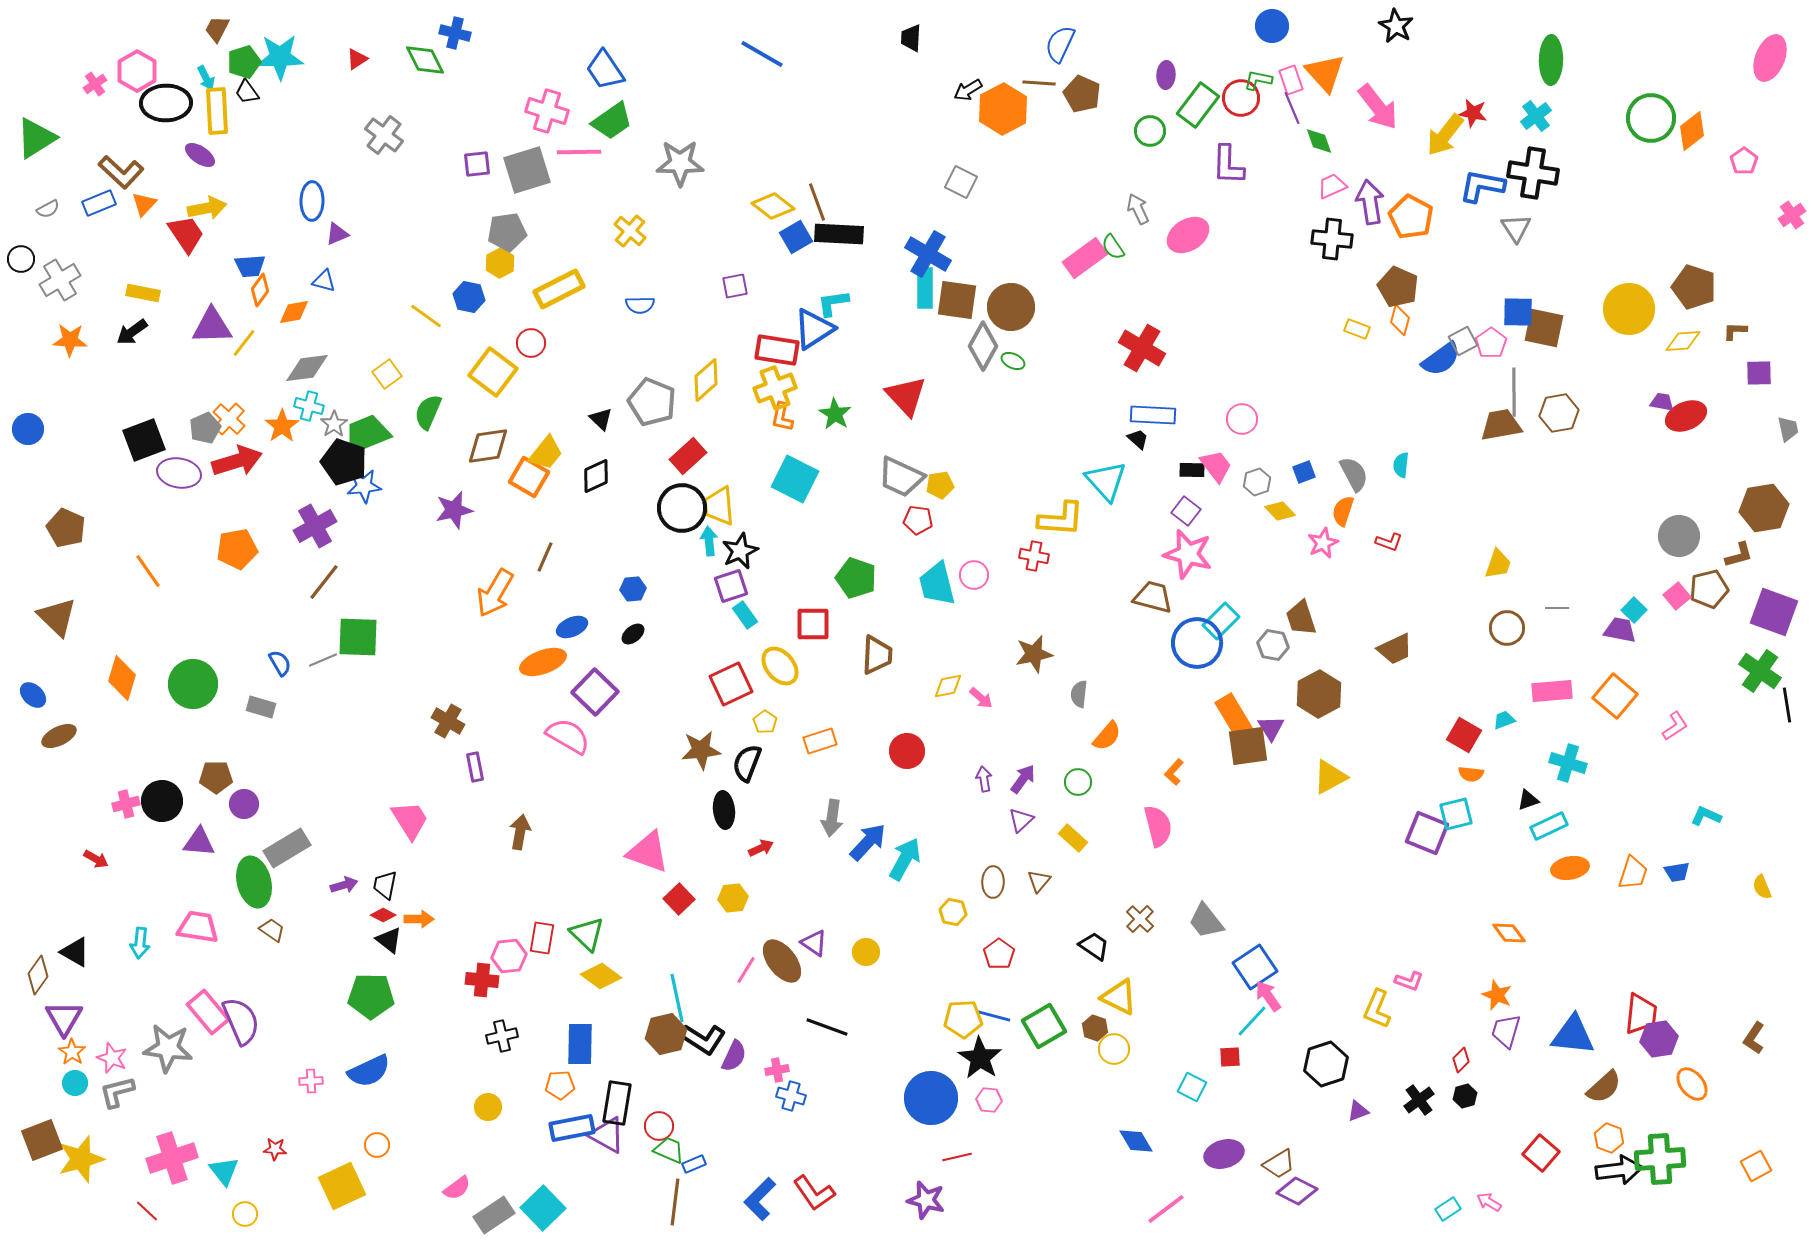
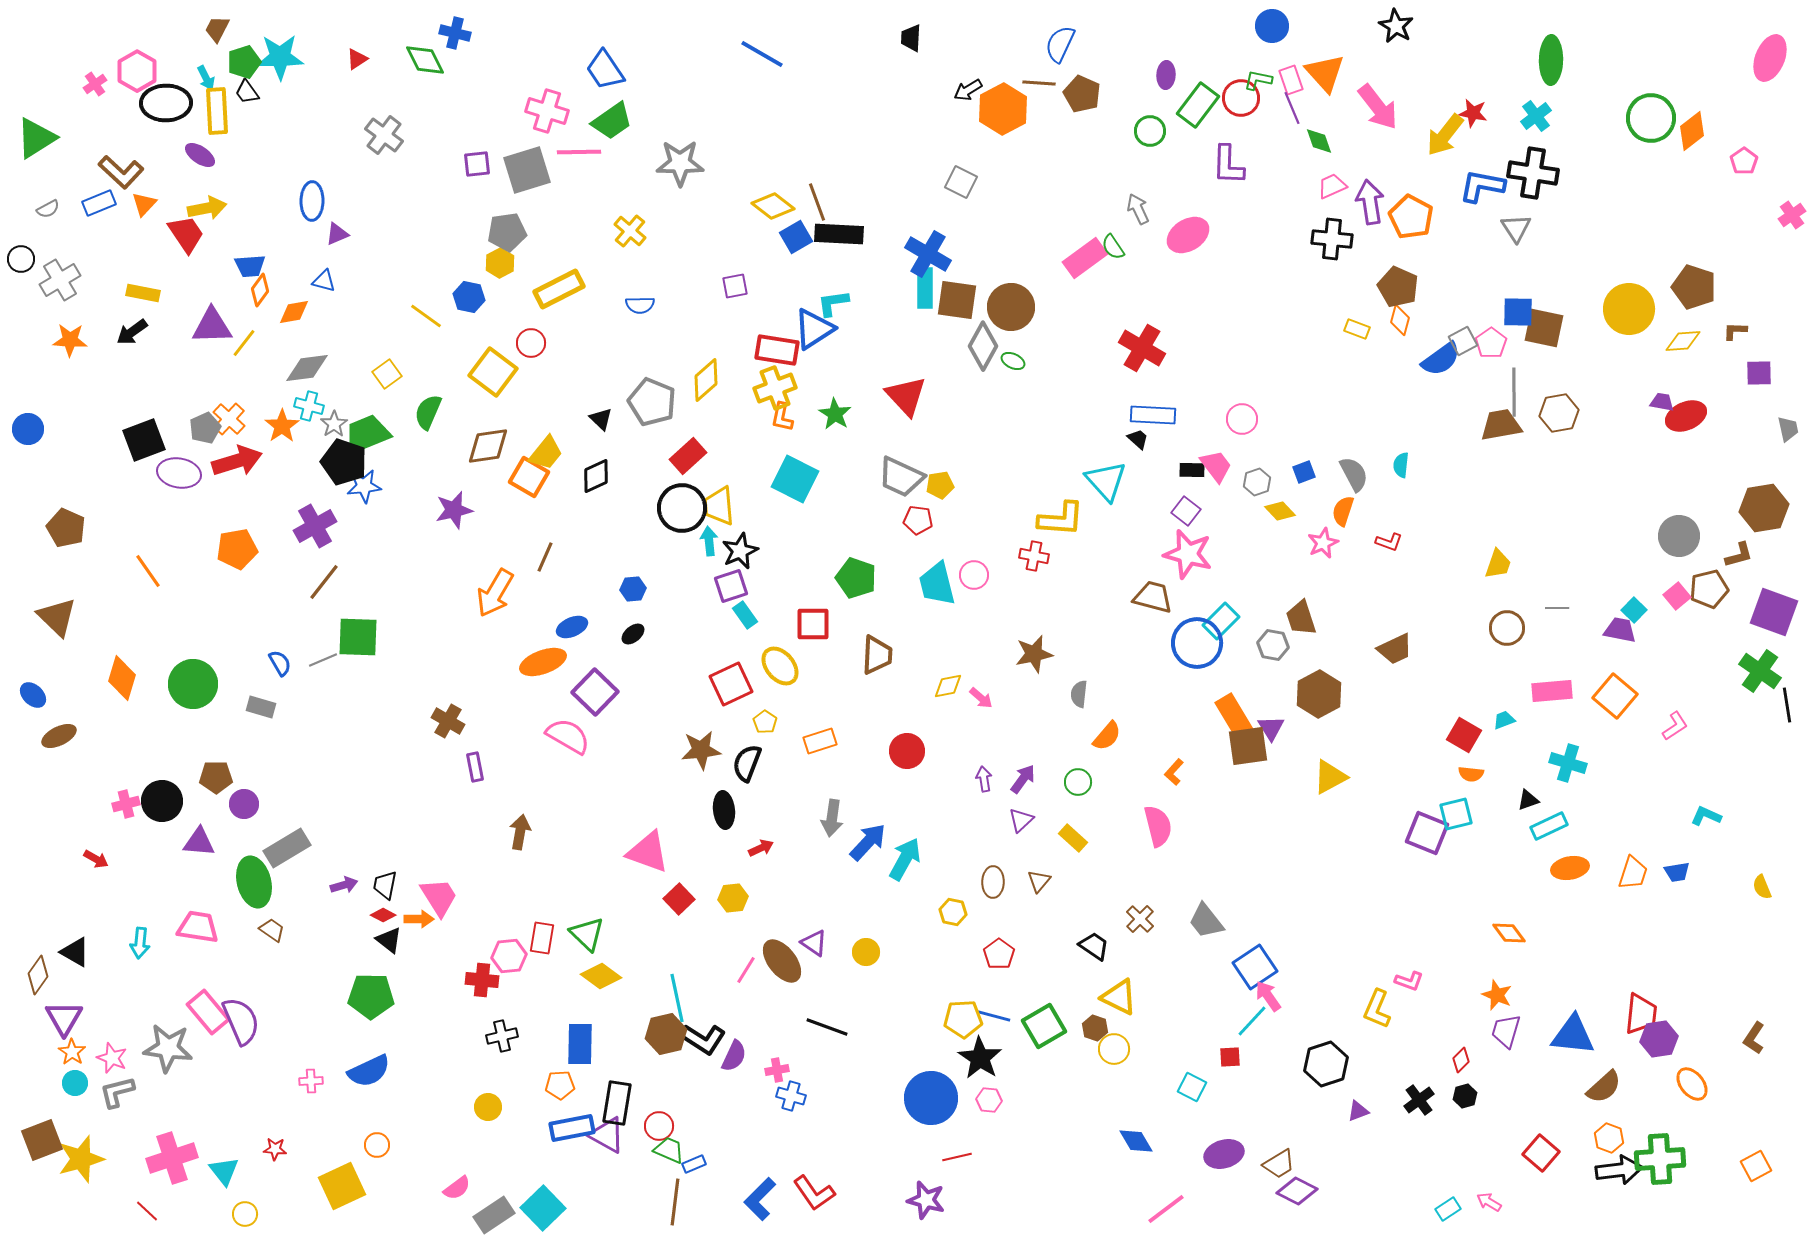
pink trapezoid at (410, 820): moved 29 px right, 77 px down
